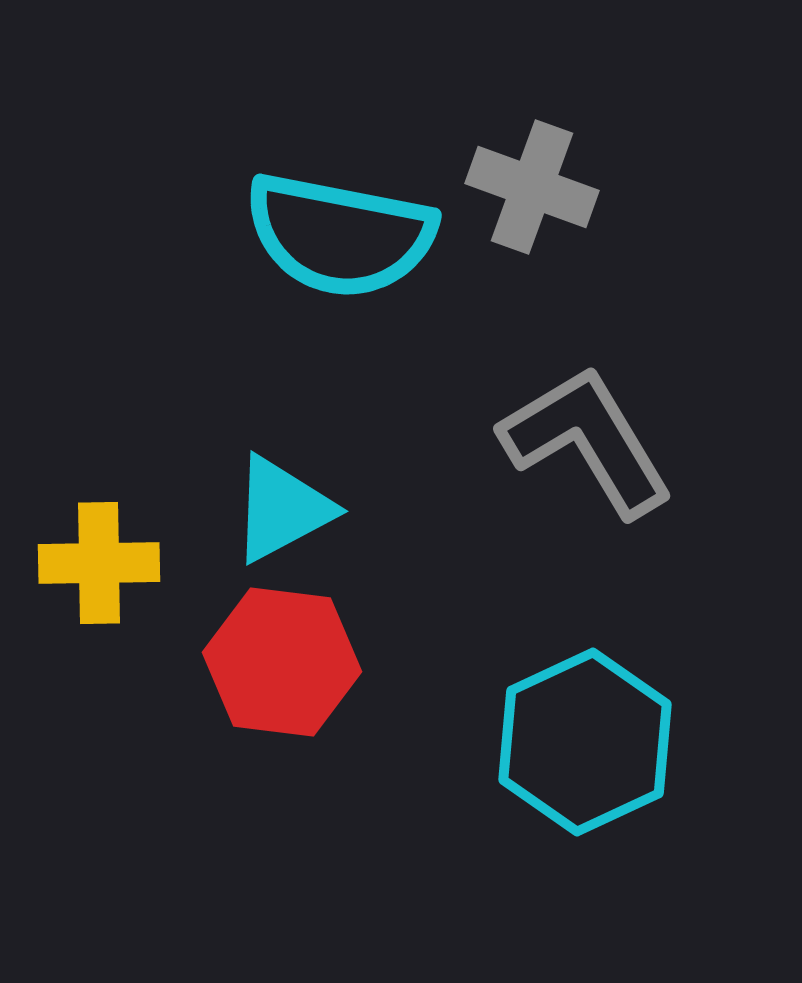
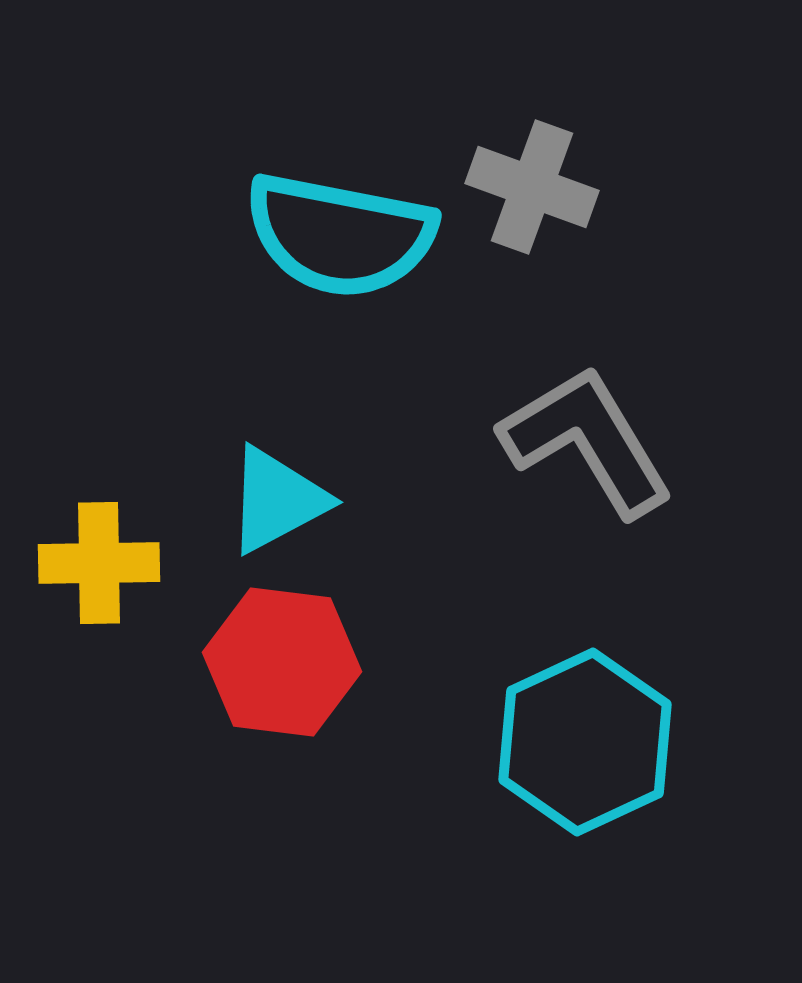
cyan triangle: moved 5 px left, 9 px up
